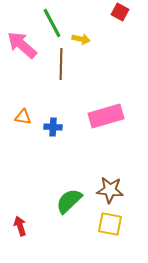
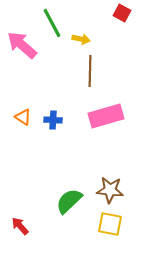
red square: moved 2 px right, 1 px down
brown line: moved 29 px right, 7 px down
orange triangle: rotated 24 degrees clockwise
blue cross: moved 7 px up
red arrow: rotated 24 degrees counterclockwise
